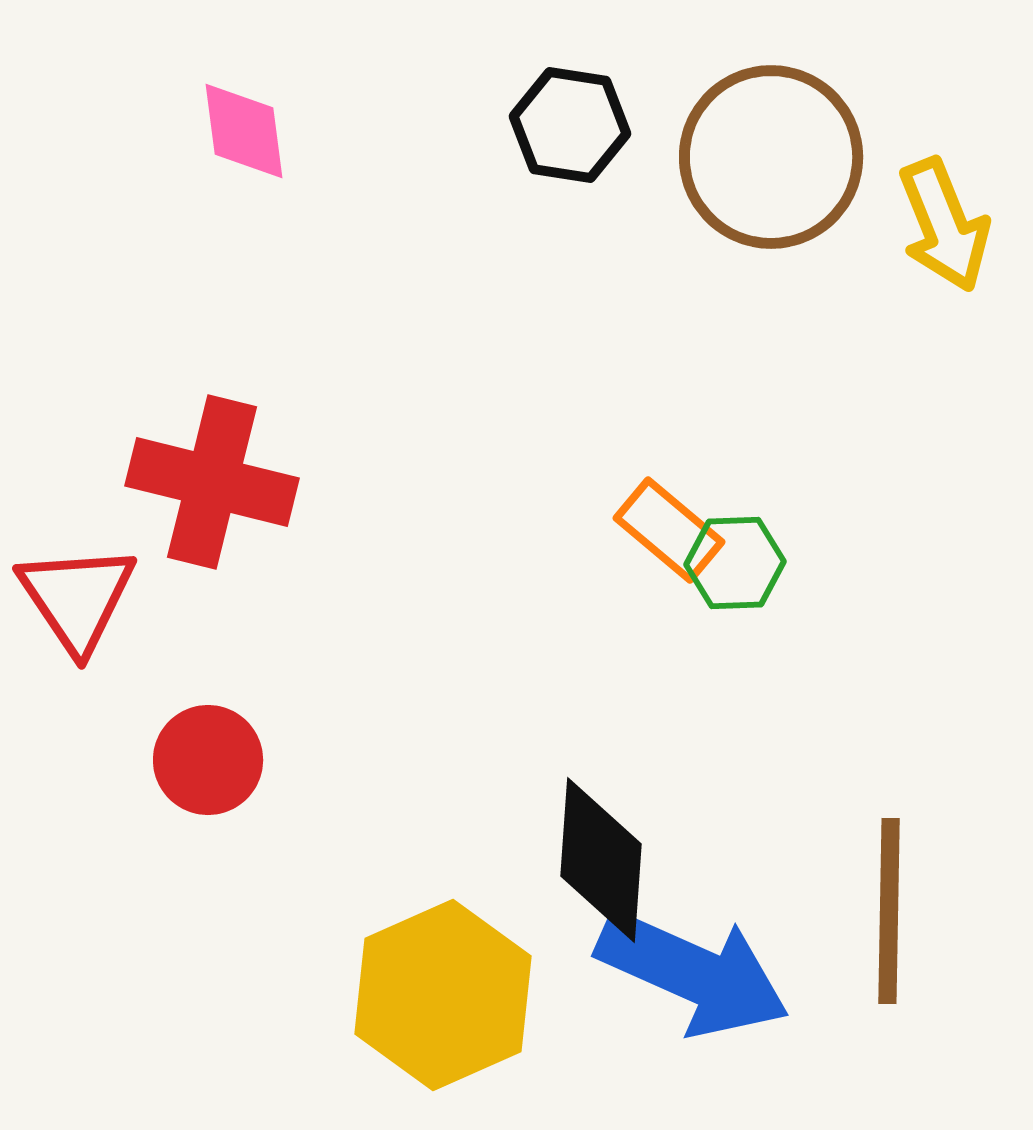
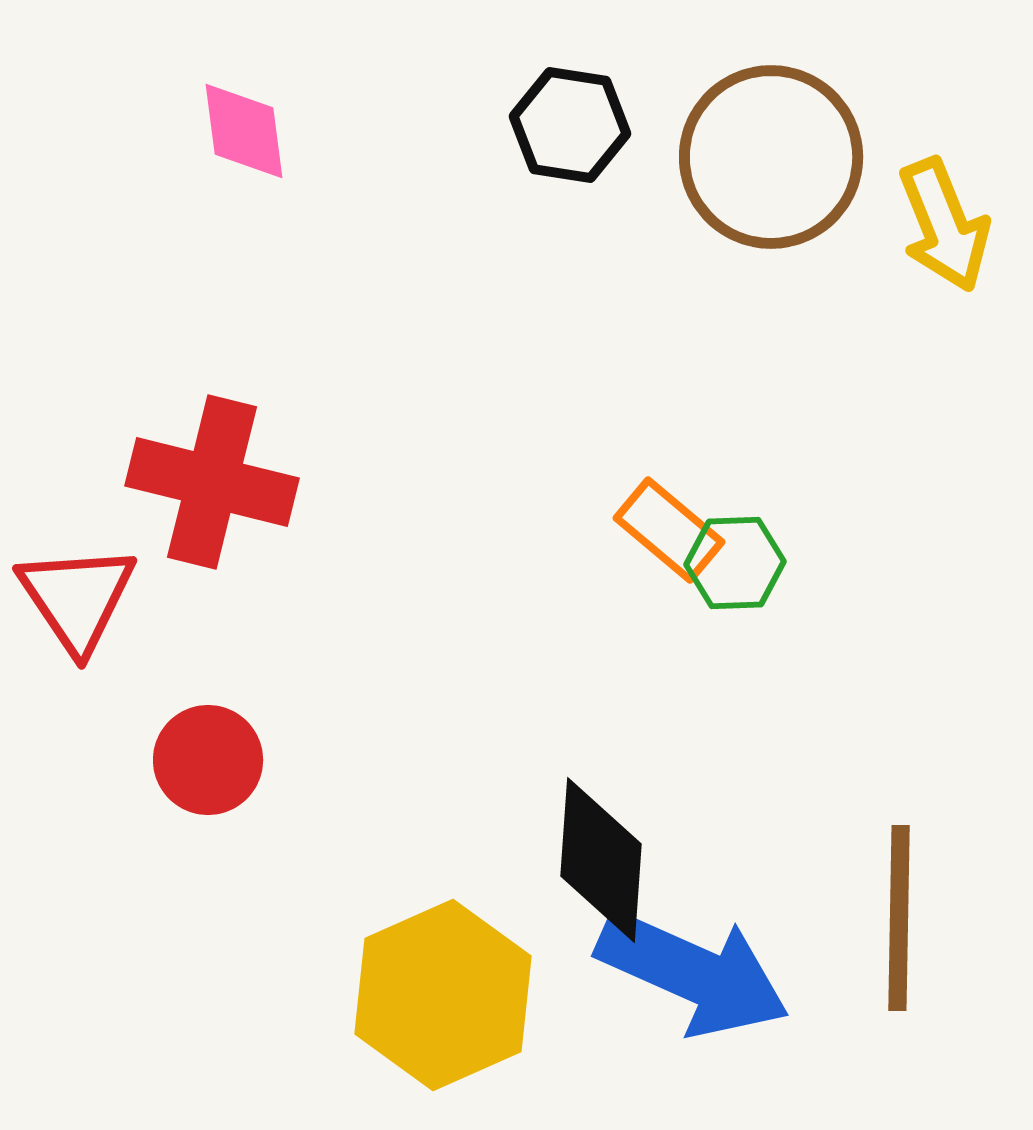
brown line: moved 10 px right, 7 px down
